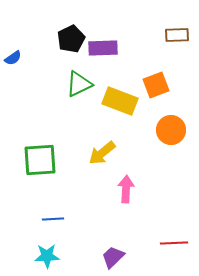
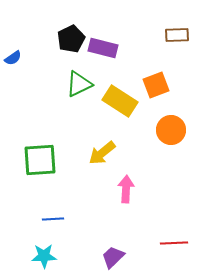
purple rectangle: rotated 16 degrees clockwise
yellow rectangle: rotated 12 degrees clockwise
cyan star: moved 3 px left
